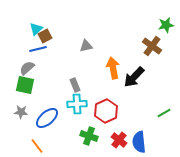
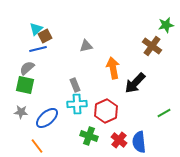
black arrow: moved 1 px right, 6 px down
